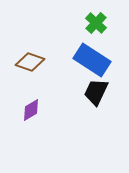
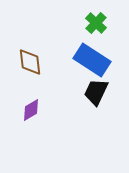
brown diamond: rotated 64 degrees clockwise
